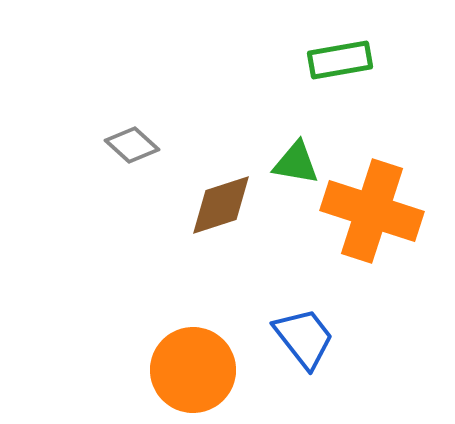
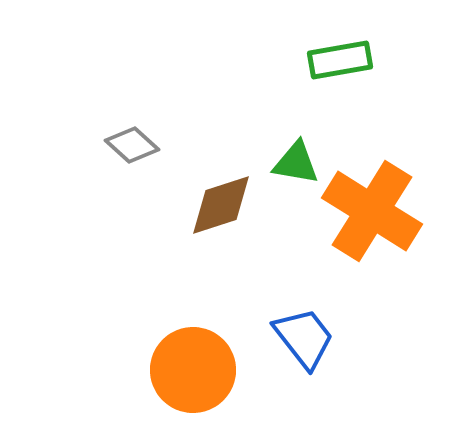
orange cross: rotated 14 degrees clockwise
